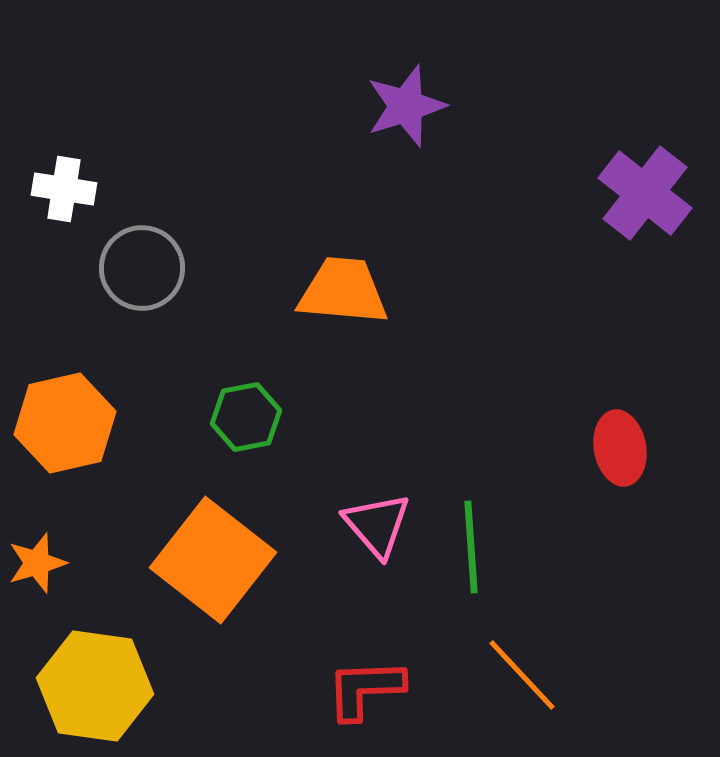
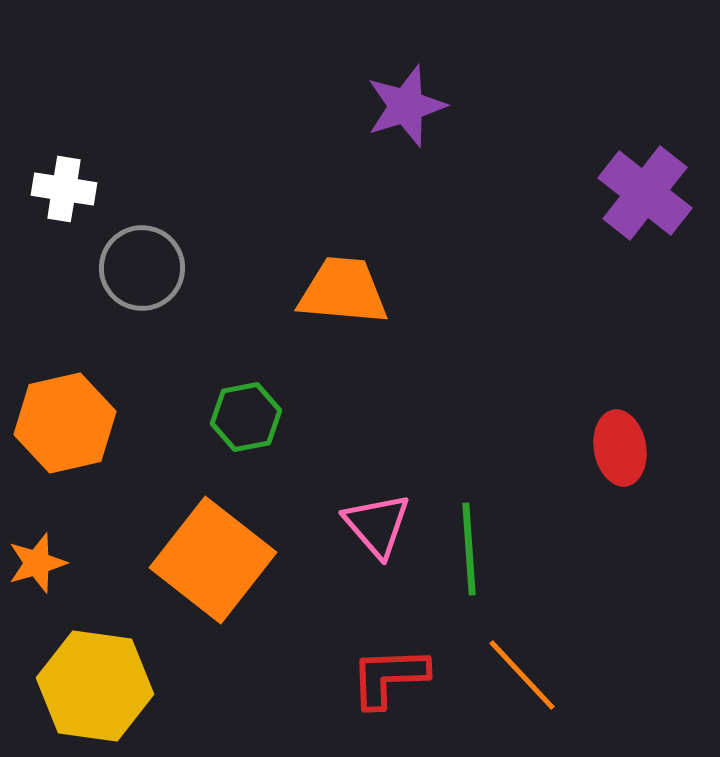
green line: moved 2 px left, 2 px down
red L-shape: moved 24 px right, 12 px up
